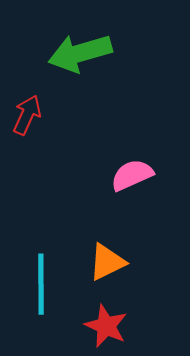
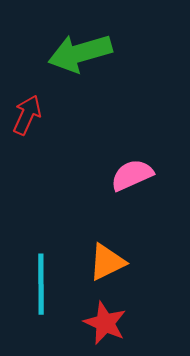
red star: moved 1 px left, 3 px up
